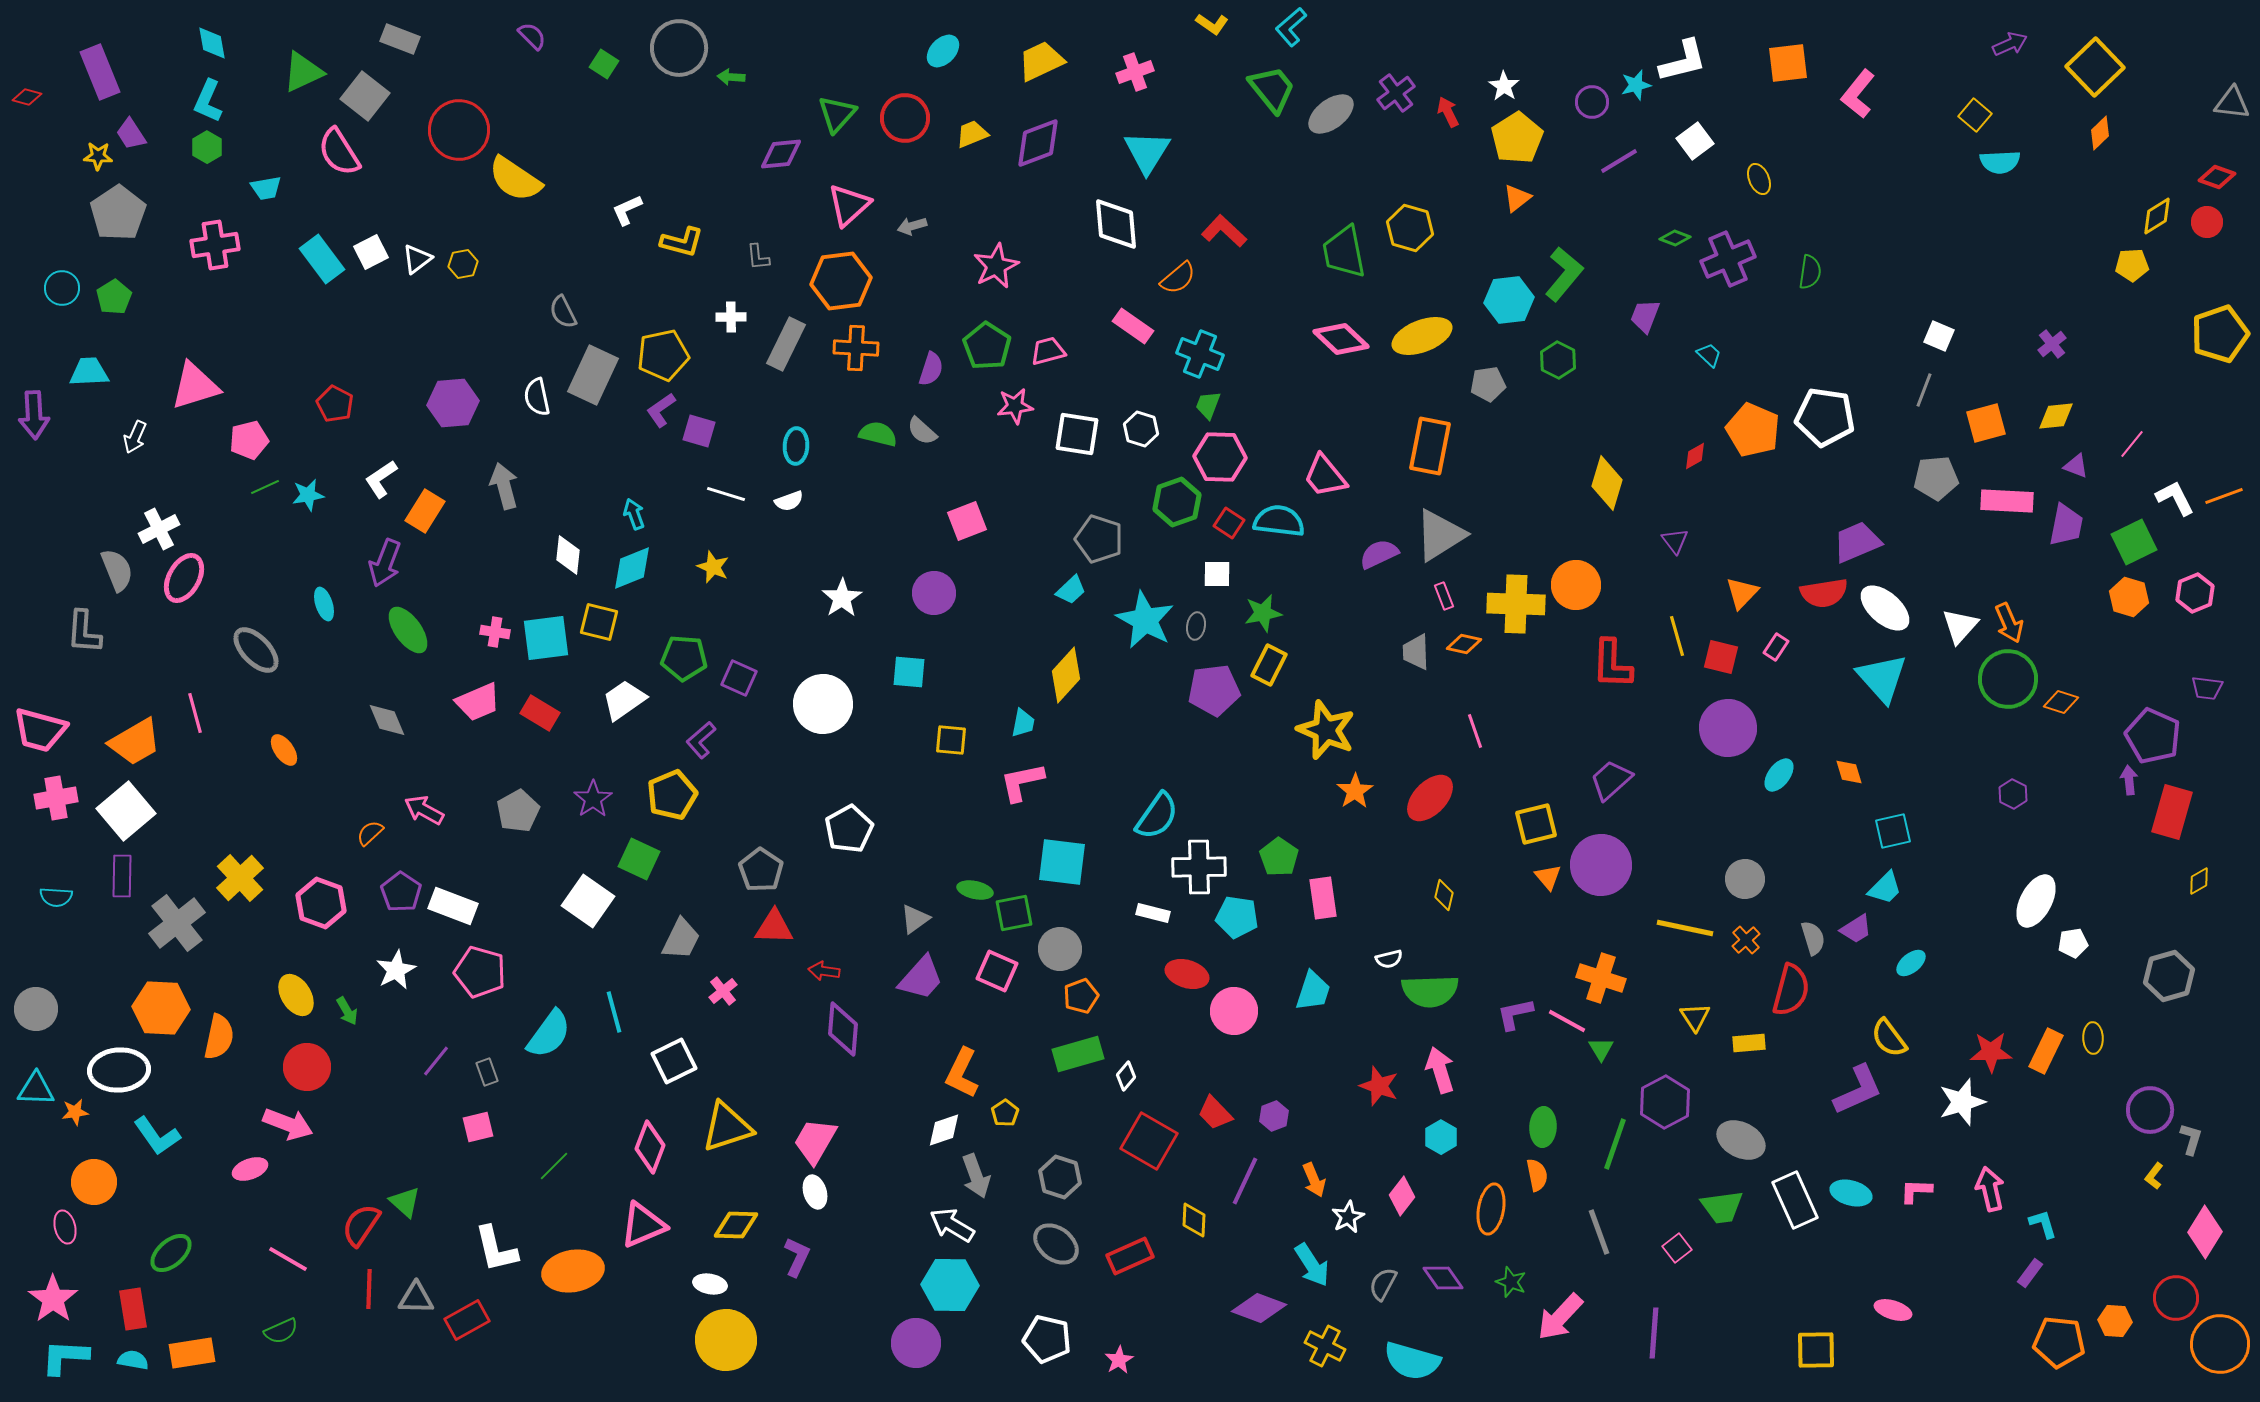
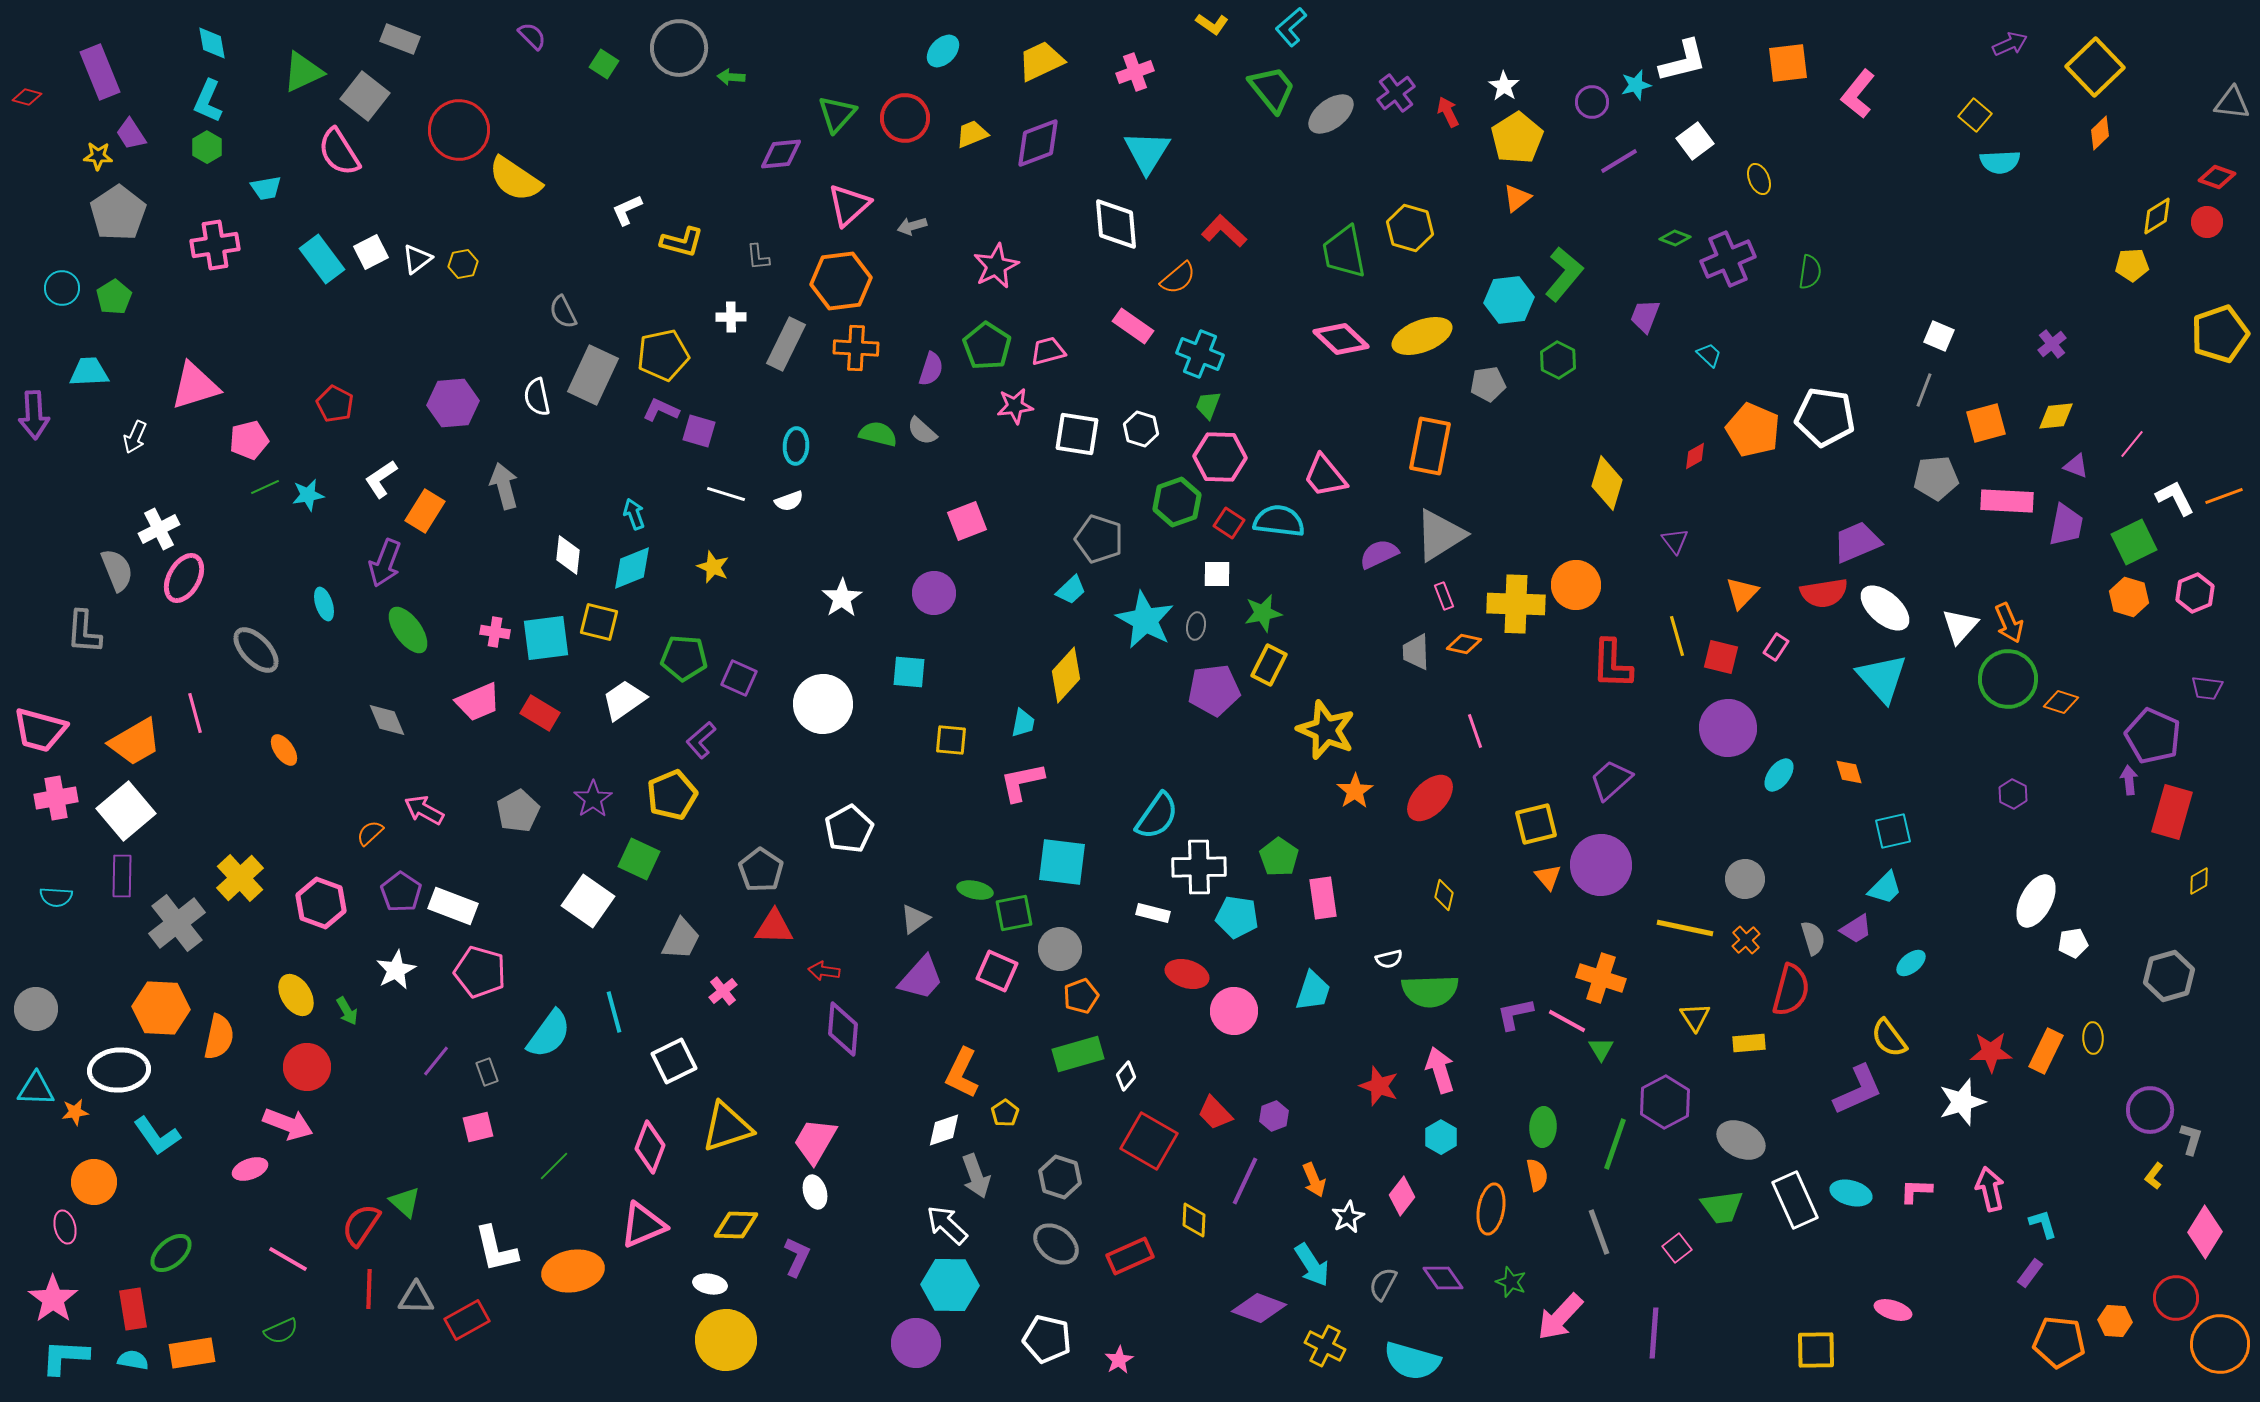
purple L-shape at (661, 410): rotated 60 degrees clockwise
white arrow at (952, 1225): moved 5 px left; rotated 12 degrees clockwise
